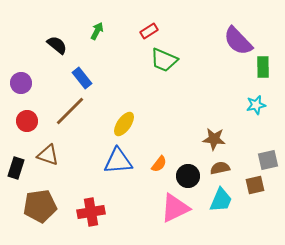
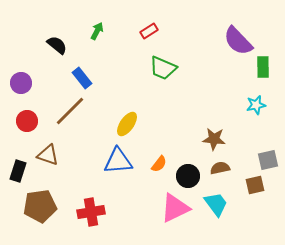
green trapezoid: moved 1 px left, 8 px down
yellow ellipse: moved 3 px right
black rectangle: moved 2 px right, 3 px down
cyan trapezoid: moved 5 px left, 4 px down; rotated 60 degrees counterclockwise
